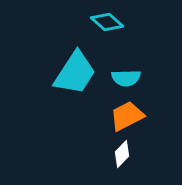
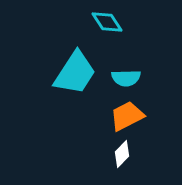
cyan diamond: rotated 16 degrees clockwise
